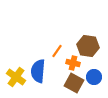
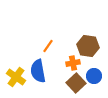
orange line: moved 9 px left, 5 px up
orange cross: rotated 24 degrees counterclockwise
blue semicircle: rotated 15 degrees counterclockwise
blue circle: moved 1 px up
brown square: moved 2 px right; rotated 18 degrees clockwise
